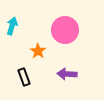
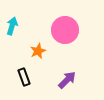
orange star: rotated 14 degrees clockwise
purple arrow: moved 6 px down; rotated 132 degrees clockwise
